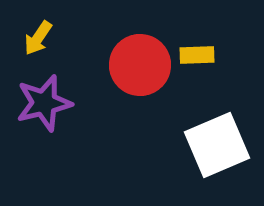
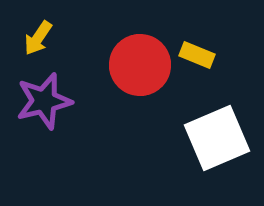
yellow rectangle: rotated 24 degrees clockwise
purple star: moved 2 px up
white square: moved 7 px up
